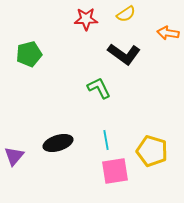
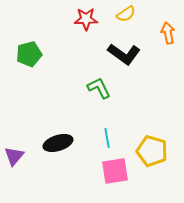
orange arrow: rotated 70 degrees clockwise
cyan line: moved 1 px right, 2 px up
